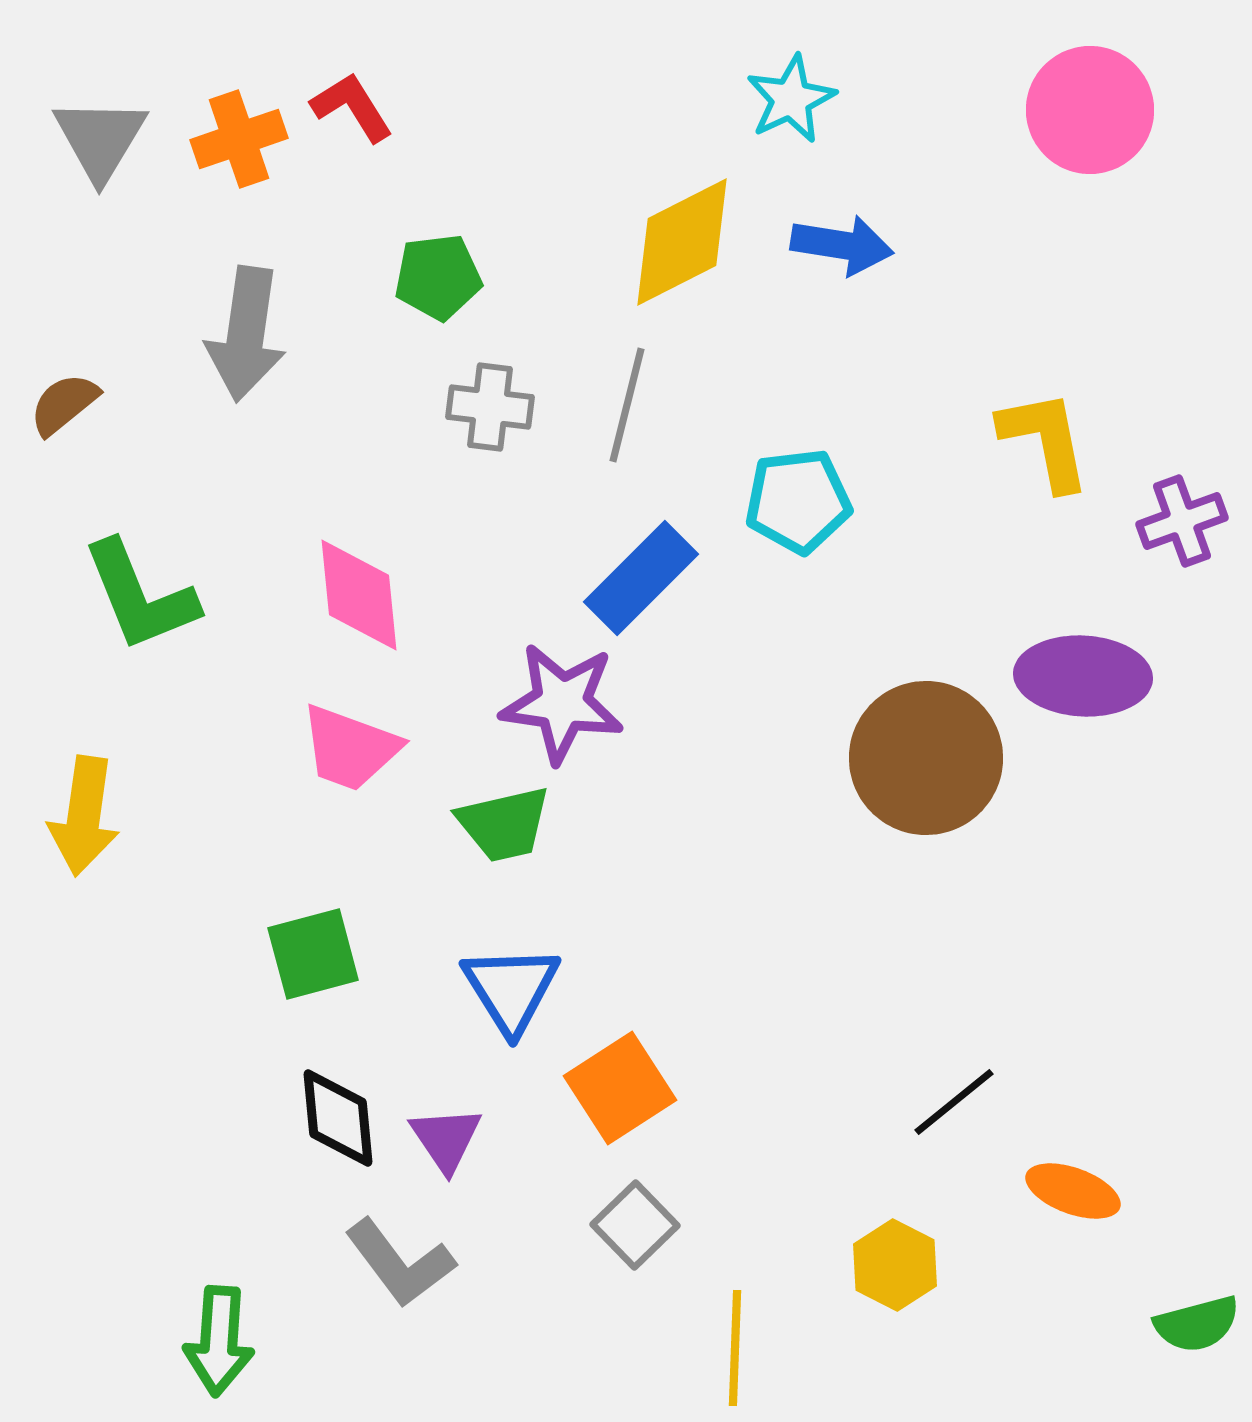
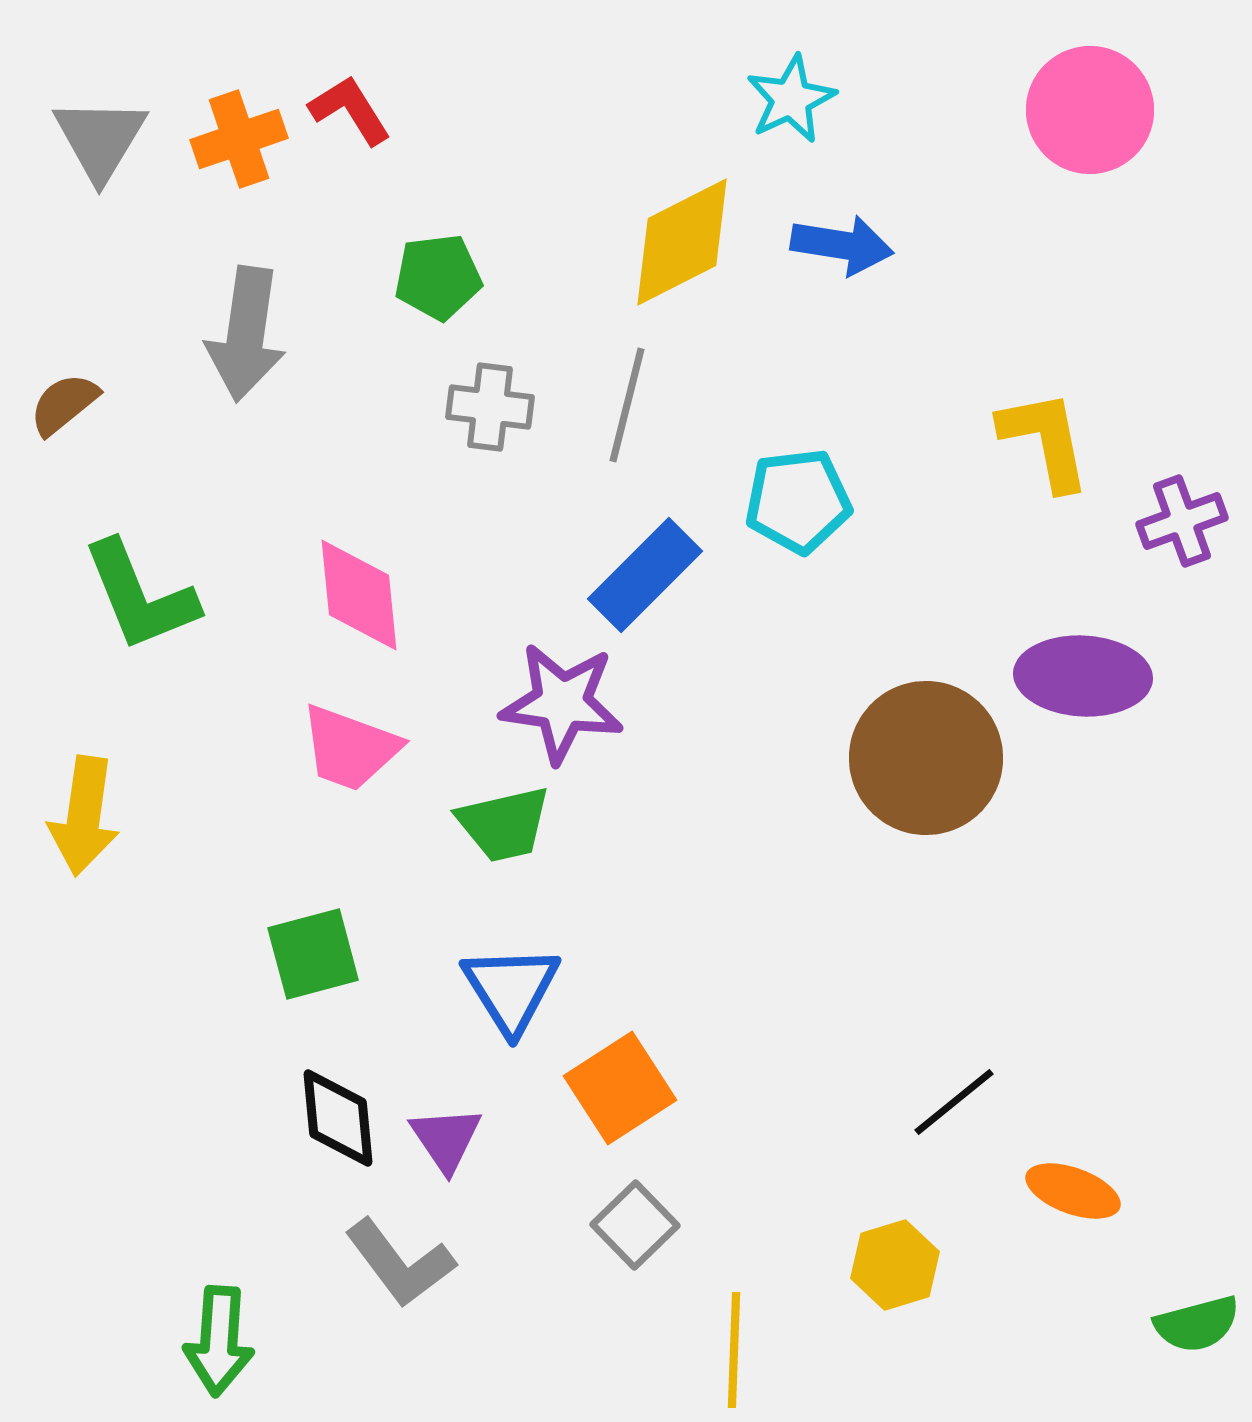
red L-shape: moved 2 px left, 3 px down
blue rectangle: moved 4 px right, 3 px up
yellow hexagon: rotated 16 degrees clockwise
yellow line: moved 1 px left, 2 px down
